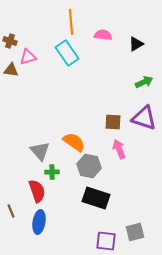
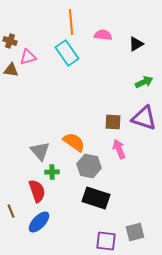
blue ellipse: rotated 35 degrees clockwise
